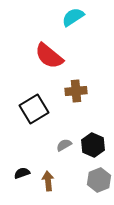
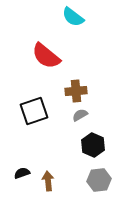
cyan semicircle: rotated 110 degrees counterclockwise
red semicircle: moved 3 px left
black square: moved 2 px down; rotated 12 degrees clockwise
gray semicircle: moved 16 px right, 30 px up
gray hexagon: rotated 15 degrees clockwise
